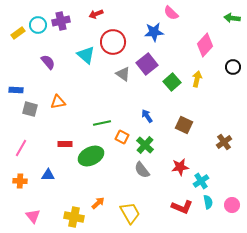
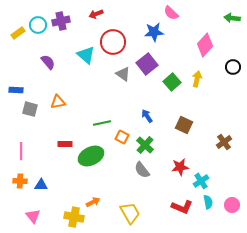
pink line: moved 3 px down; rotated 30 degrees counterclockwise
blue triangle: moved 7 px left, 10 px down
orange arrow: moved 5 px left, 1 px up; rotated 16 degrees clockwise
